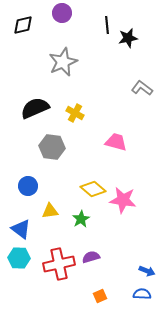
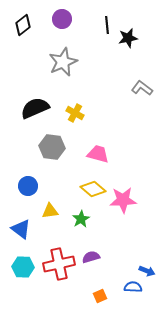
purple circle: moved 6 px down
black diamond: rotated 25 degrees counterclockwise
pink trapezoid: moved 18 px left, 12 px down
pink star: rotated 12 degrees counterclockwise
cyan hexagon: moved 4 px right, 9 px down
blue semicircle: moved 9 px left, 7 px up
